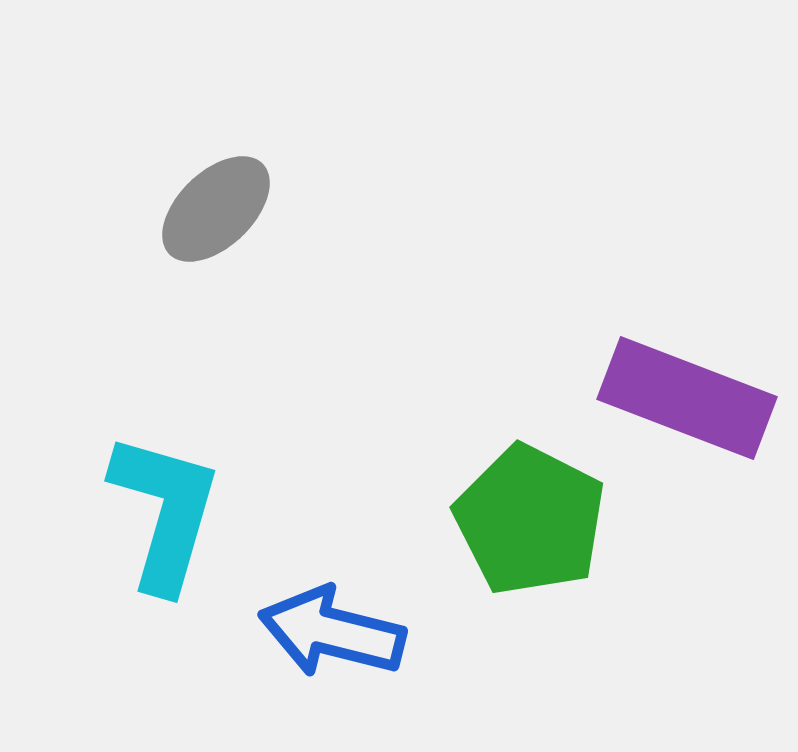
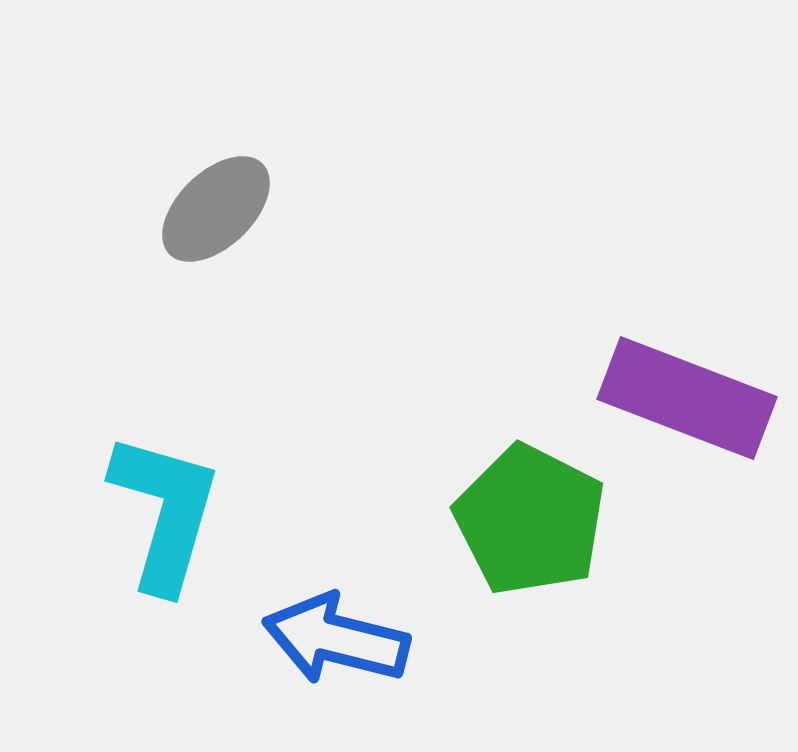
blue arrow: moved 4 px right, 7 px down
